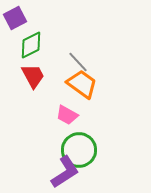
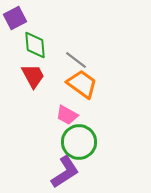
green diamond: moved 4 px right; rotated 68 degrees counterclockwise
gray line: moved 2 px left, 2 px up; rotated 10 degrees counterclockwise
green circle: moved 8 px up
